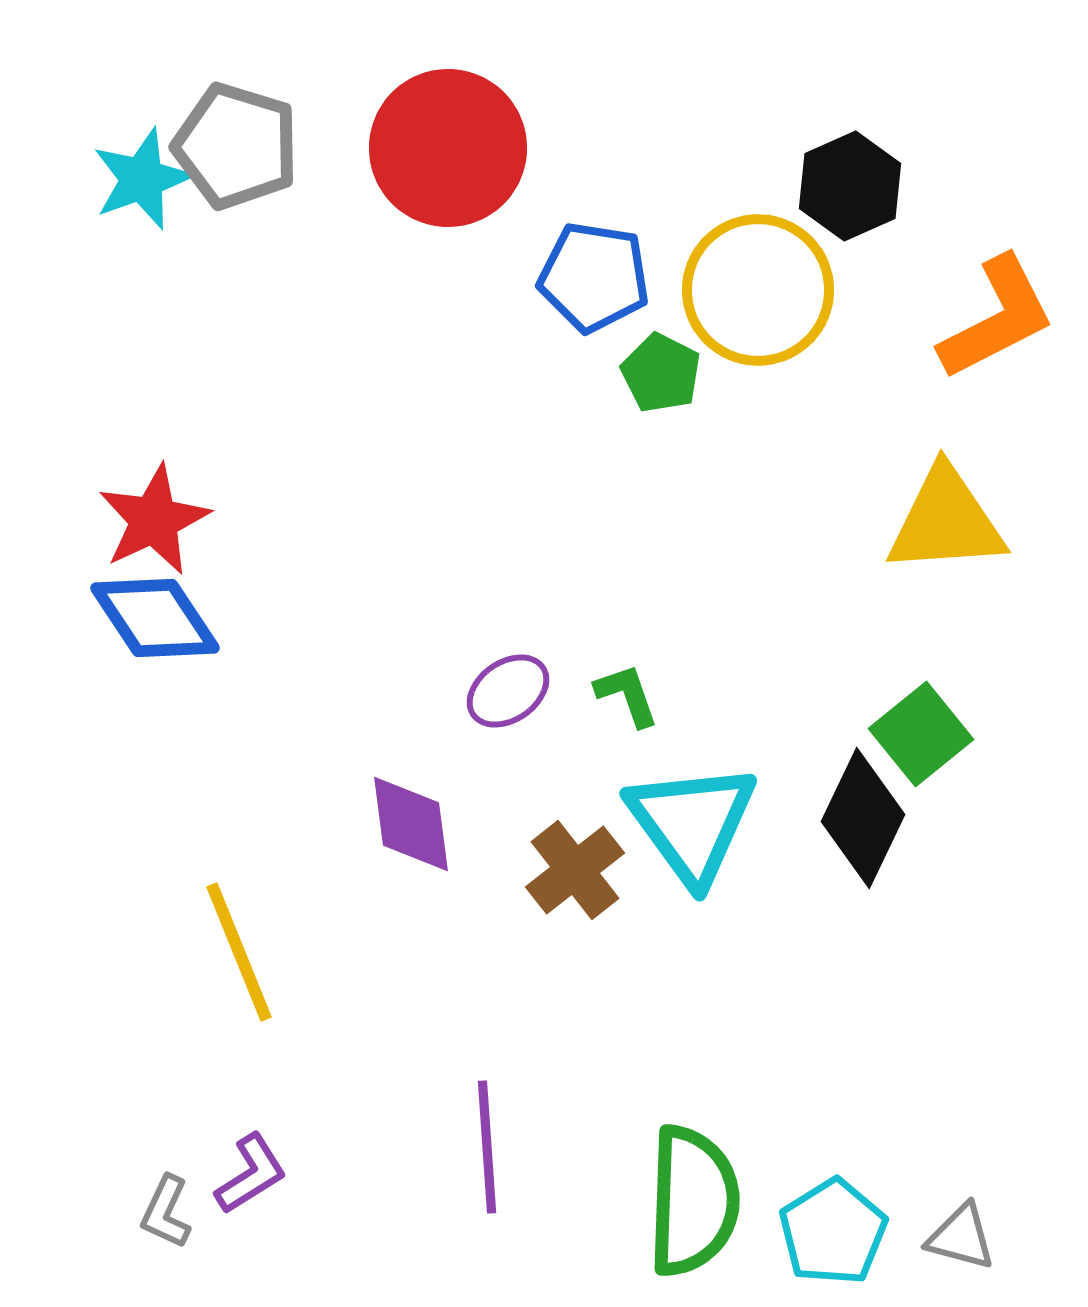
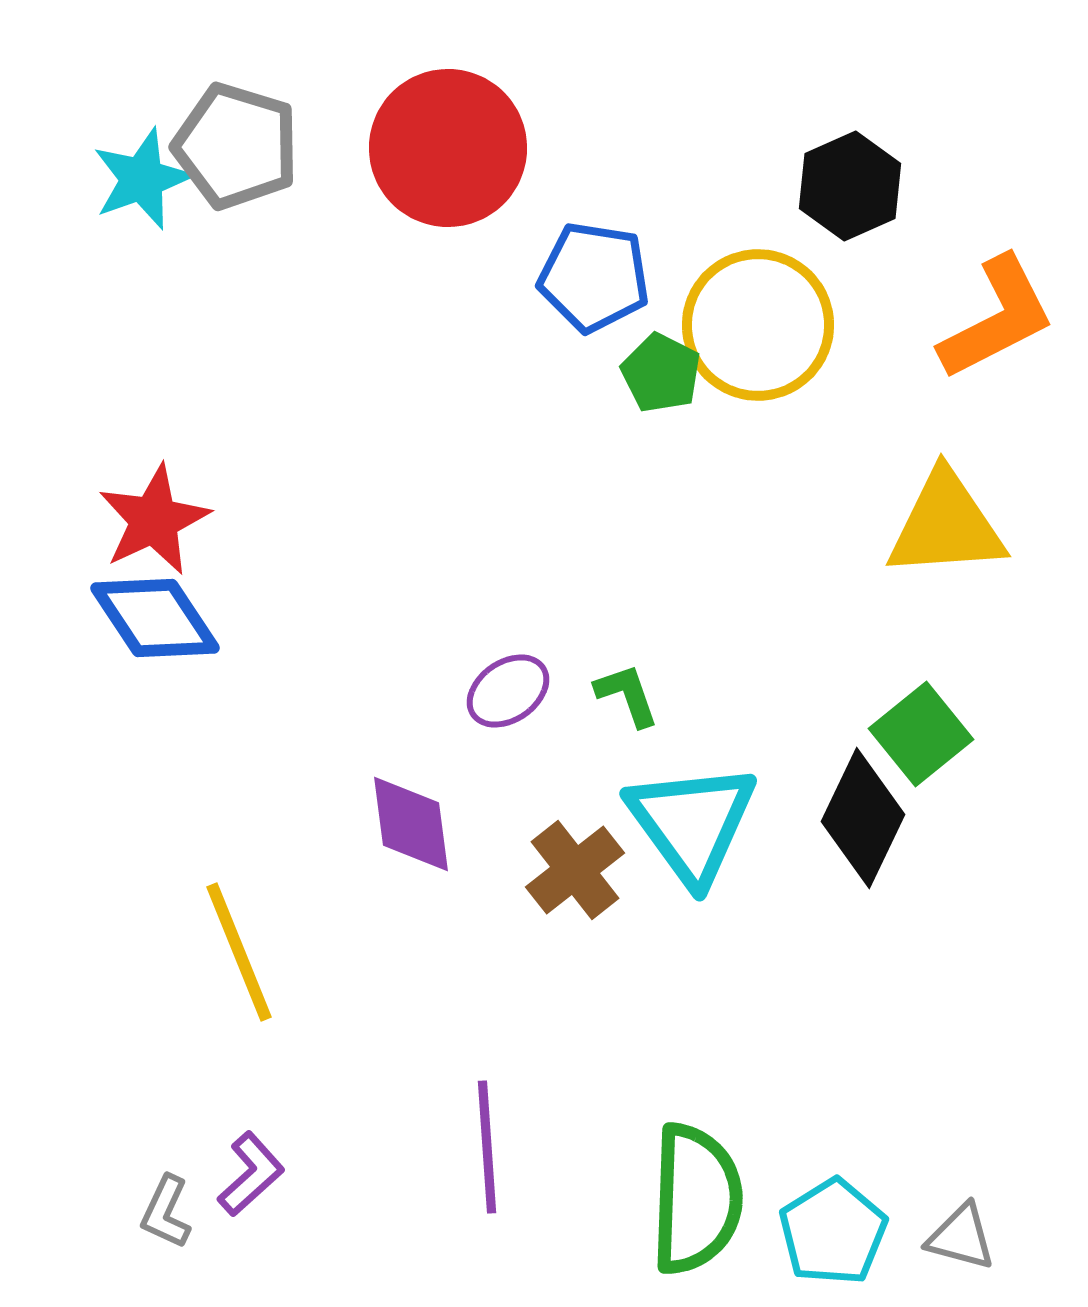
yellow circle: moved 35 px down
yellow triangle: moved 4 px down
purple L-shape: rotated 10 degrees counterclockwise
green semicircle: moved 3 px right, 2 px up
